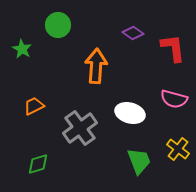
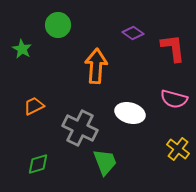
gray cross: rotated 28 degrees counterclockwise
green trapezoid: moved 34 px left, 1 px down
